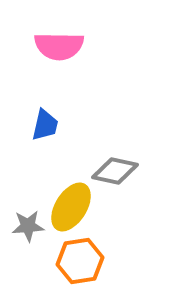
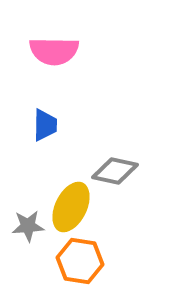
pink semicircle: moved 5 px left, 5 px down
blue trapezoid: rotated 12 degrees counterclockwise
yellow ellipse: rotated 6 degrees counterclockwise
orange hexagon: rotated 18 degrees clockwise
